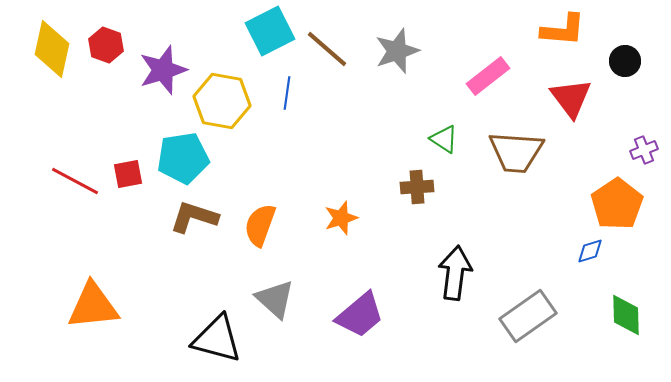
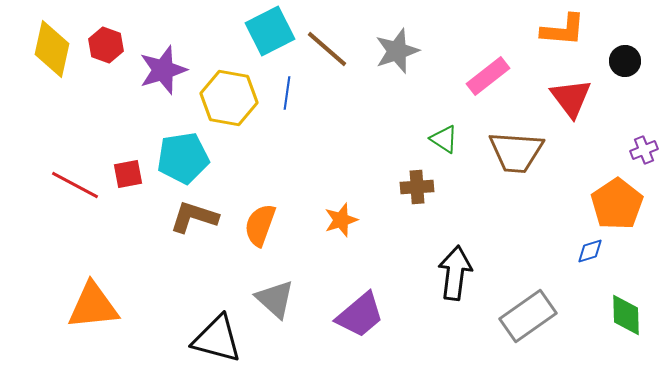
yellow hexagon: moved 7 px right, 3 px up
red line: moved 4 px down
orange star: moved 2 px down
